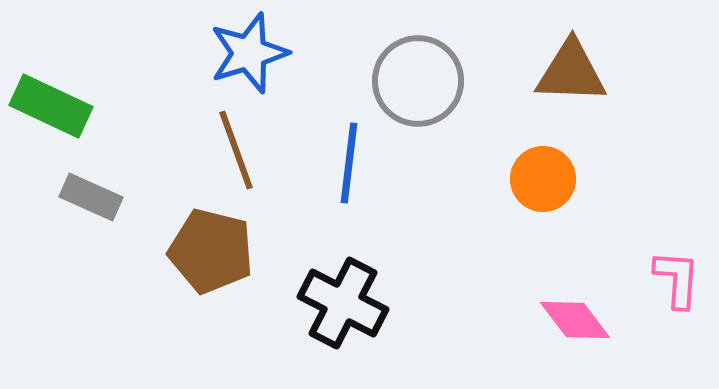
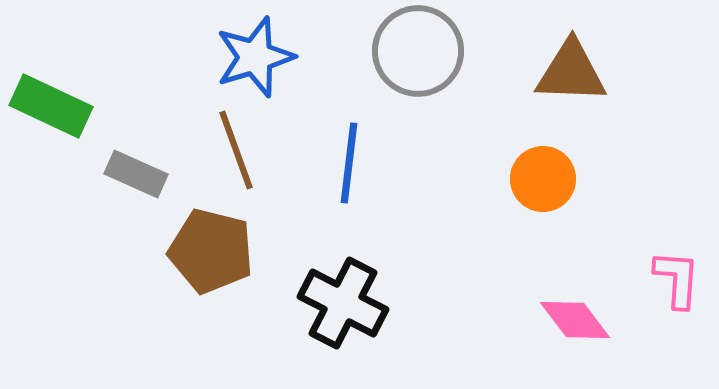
blue star: moved 6 px right, 4 px down
gray circle: moved 30 px up
gray rectangle: moved 45 px right, 23 px up
